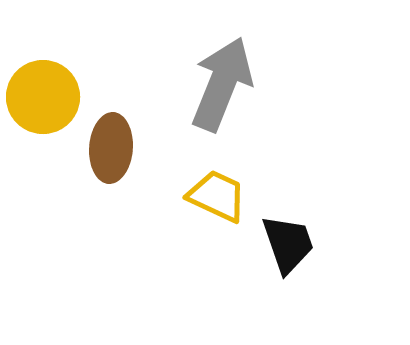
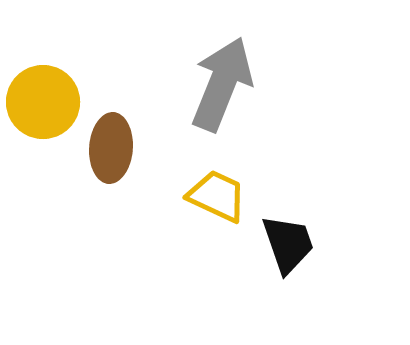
yellow circle: moved 5 px down
